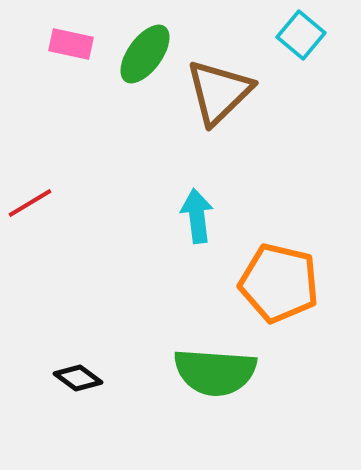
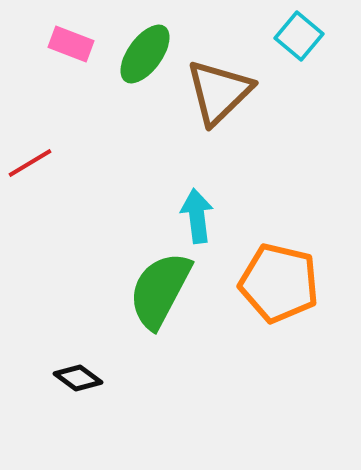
cyan square: moved 2 px left, 1 px down
pink rectangle: rotated 9 degrees clockwise
red line: moved 40 px up
green semicircle: moved 55 px left, 82 px up; rotated 114 degrees clockwise
